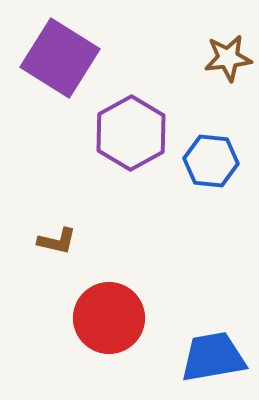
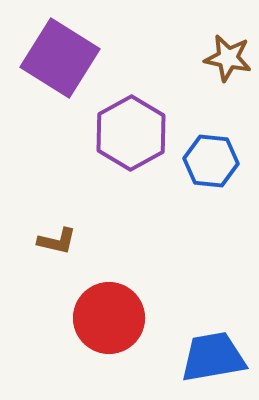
brown star: rotated 18 degrees clockwise
